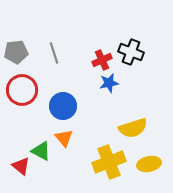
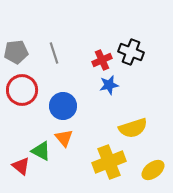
blue star: moved 2 px down
yellow ellipse: moved 4 px right, 6 px down; rotated 25 degrees counterclockwise
